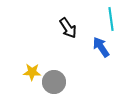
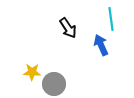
blue arrow: moved 2 px up; rotated 10 degrees clockwise
gray circle: moved 2 px down
